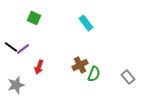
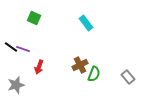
purple line: rotated 56 degrees clockwise
